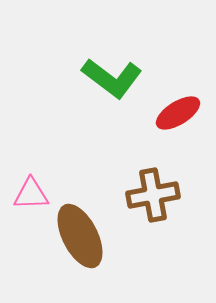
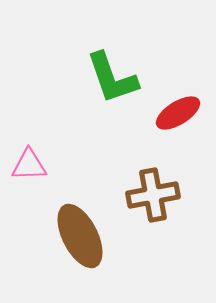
green L-shape: rotated 34 degrees clockwise
pink triangle: moved 2 px left, 29 px up
